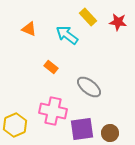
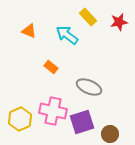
red star: moved 1 px right; rotated 18 degrees counterclockwise
orange triangle: moved 2 px down
gray ellipse: rotated 15 degrees counterclockwise
yellow hexagon: moved 5 px right, 6 px up
purple square: moved 7 px up; rotated 10 degrees counterclockwise
brown circle: moved 1 px down
